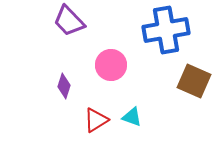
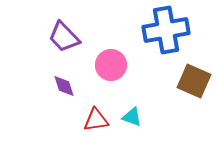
purple trapezoid: moved 5 px left, 16 px down
purple diamond: rotated 35 degrees counterclockwise
red triangle: rotated 24 degrees clockwise
